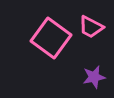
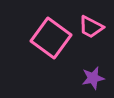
purple star: moved 1 px left, 1 px down
